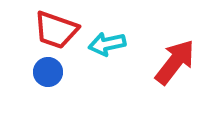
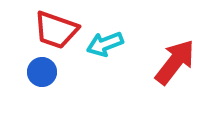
cyan arrow: moved 2 px left; rotated 9 degrees counterclockwise
blue circle: moved 6 px left
